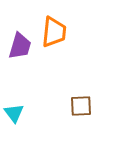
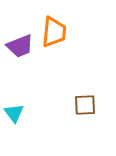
purple trapezoid: rotated 52 degrees clockwise
brown square: moved 4 px right, 1 px up
